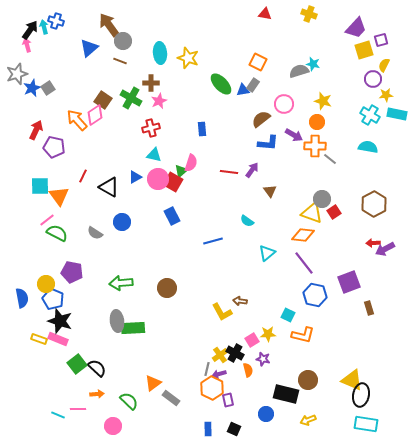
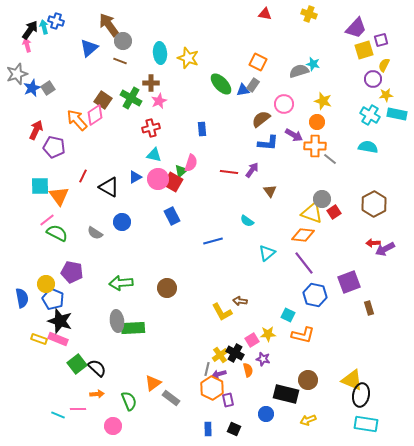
green semicircle at (129, 401): rotated 24 degrees clockwise
